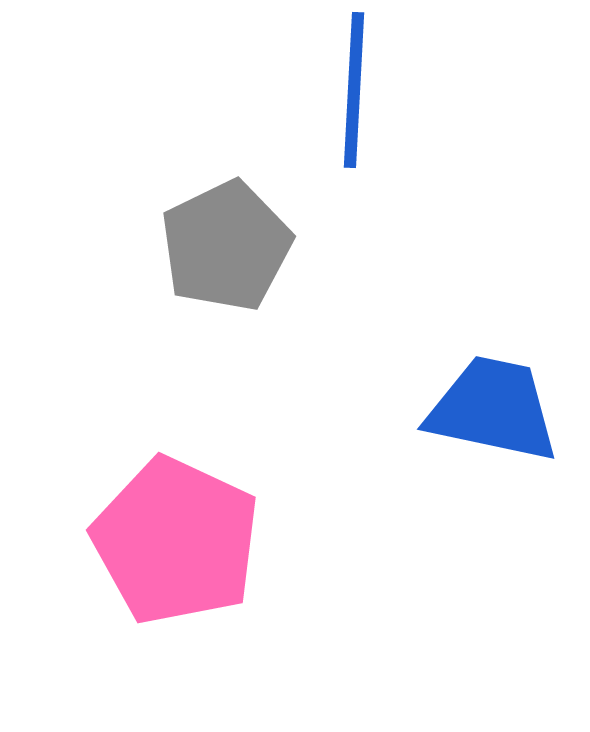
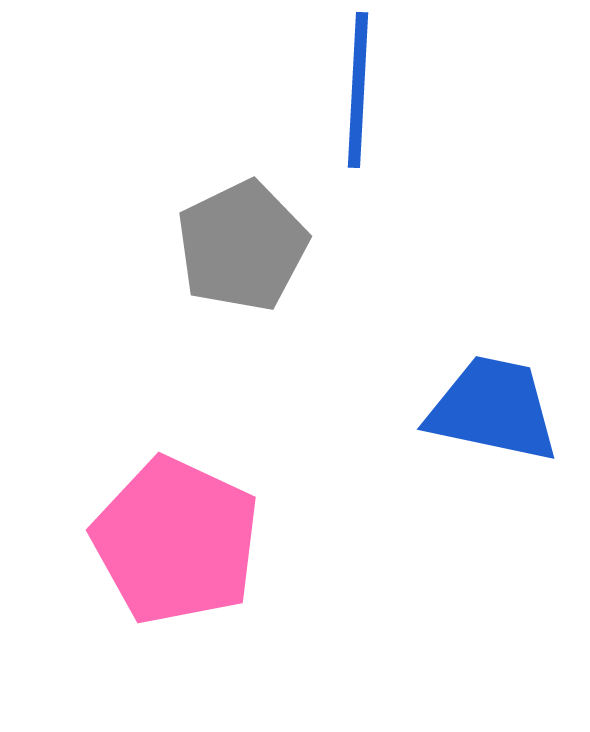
blue line: moved 4 px right
gray pentagon: moved 16 px right
